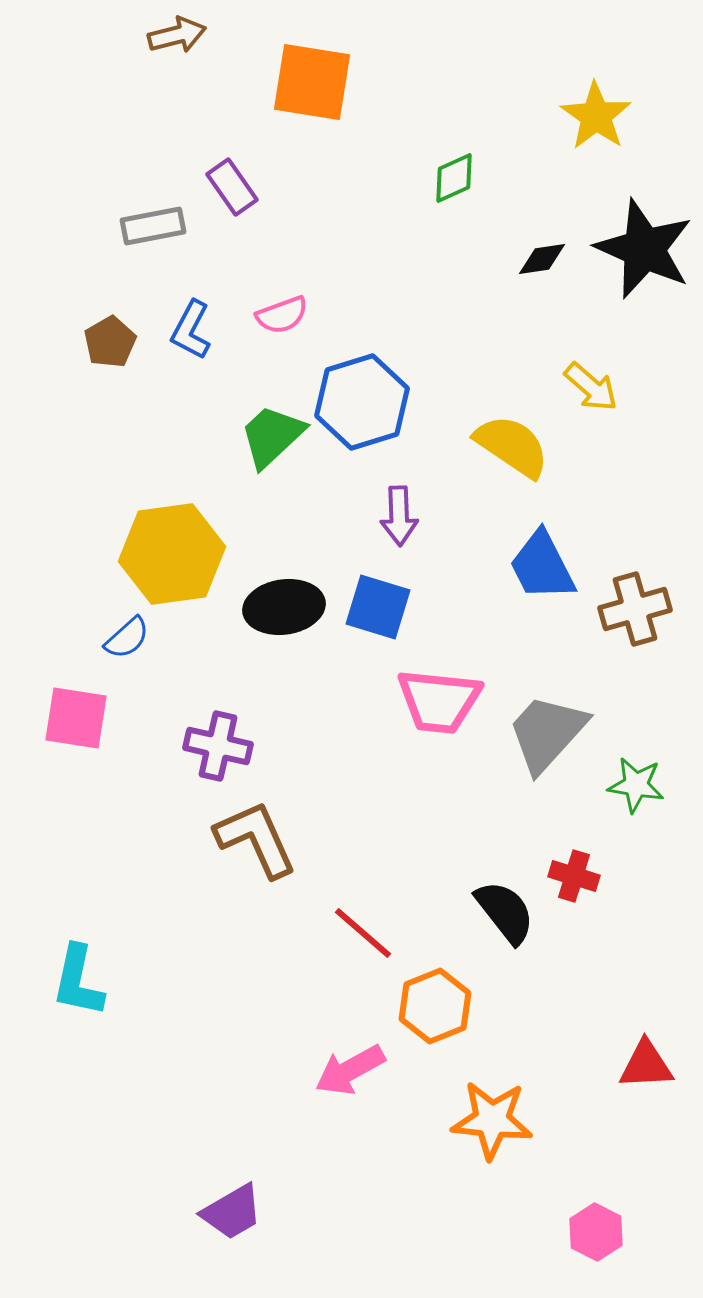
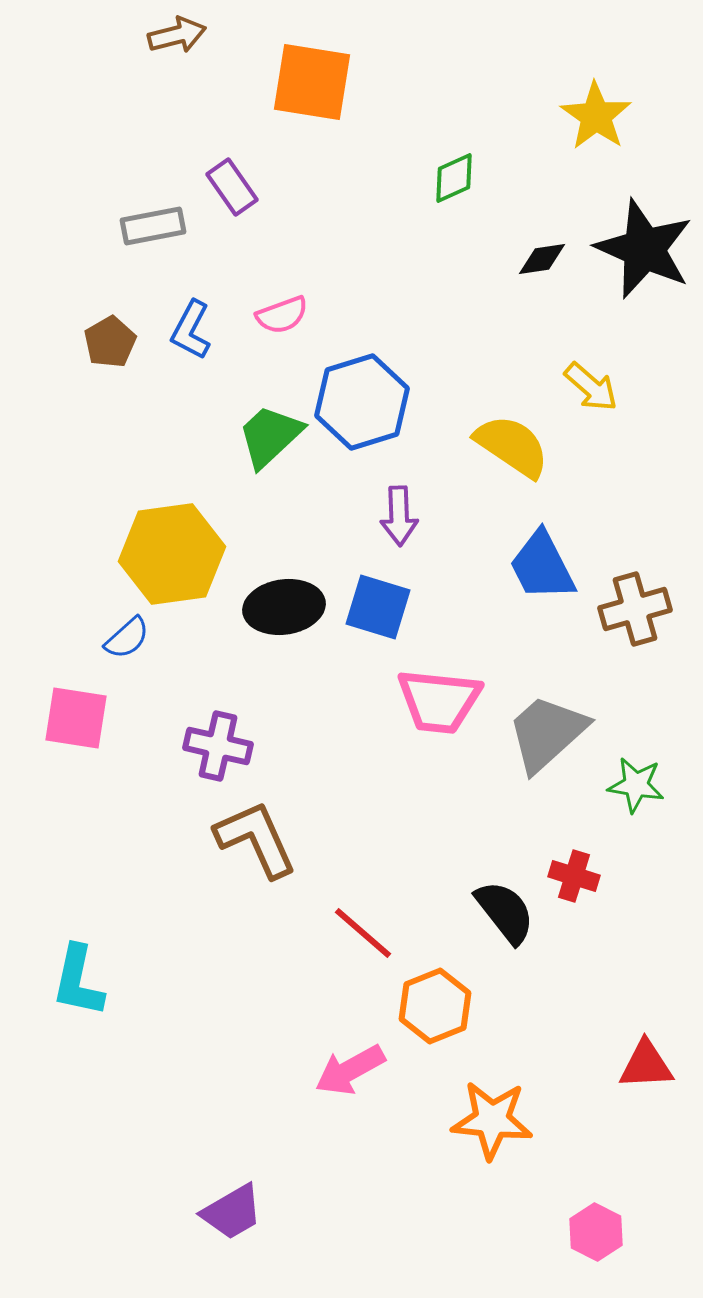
green trapezoid: moved 2 px left
gray trapezoid: rotated 6 degrees clockwise
